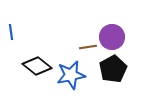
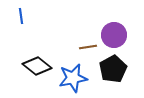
blue line: moved 10 px right, 16 px up
purple circle: moved 2 px right, 2 px up
blue star: moved 2 px right, 3 px down
